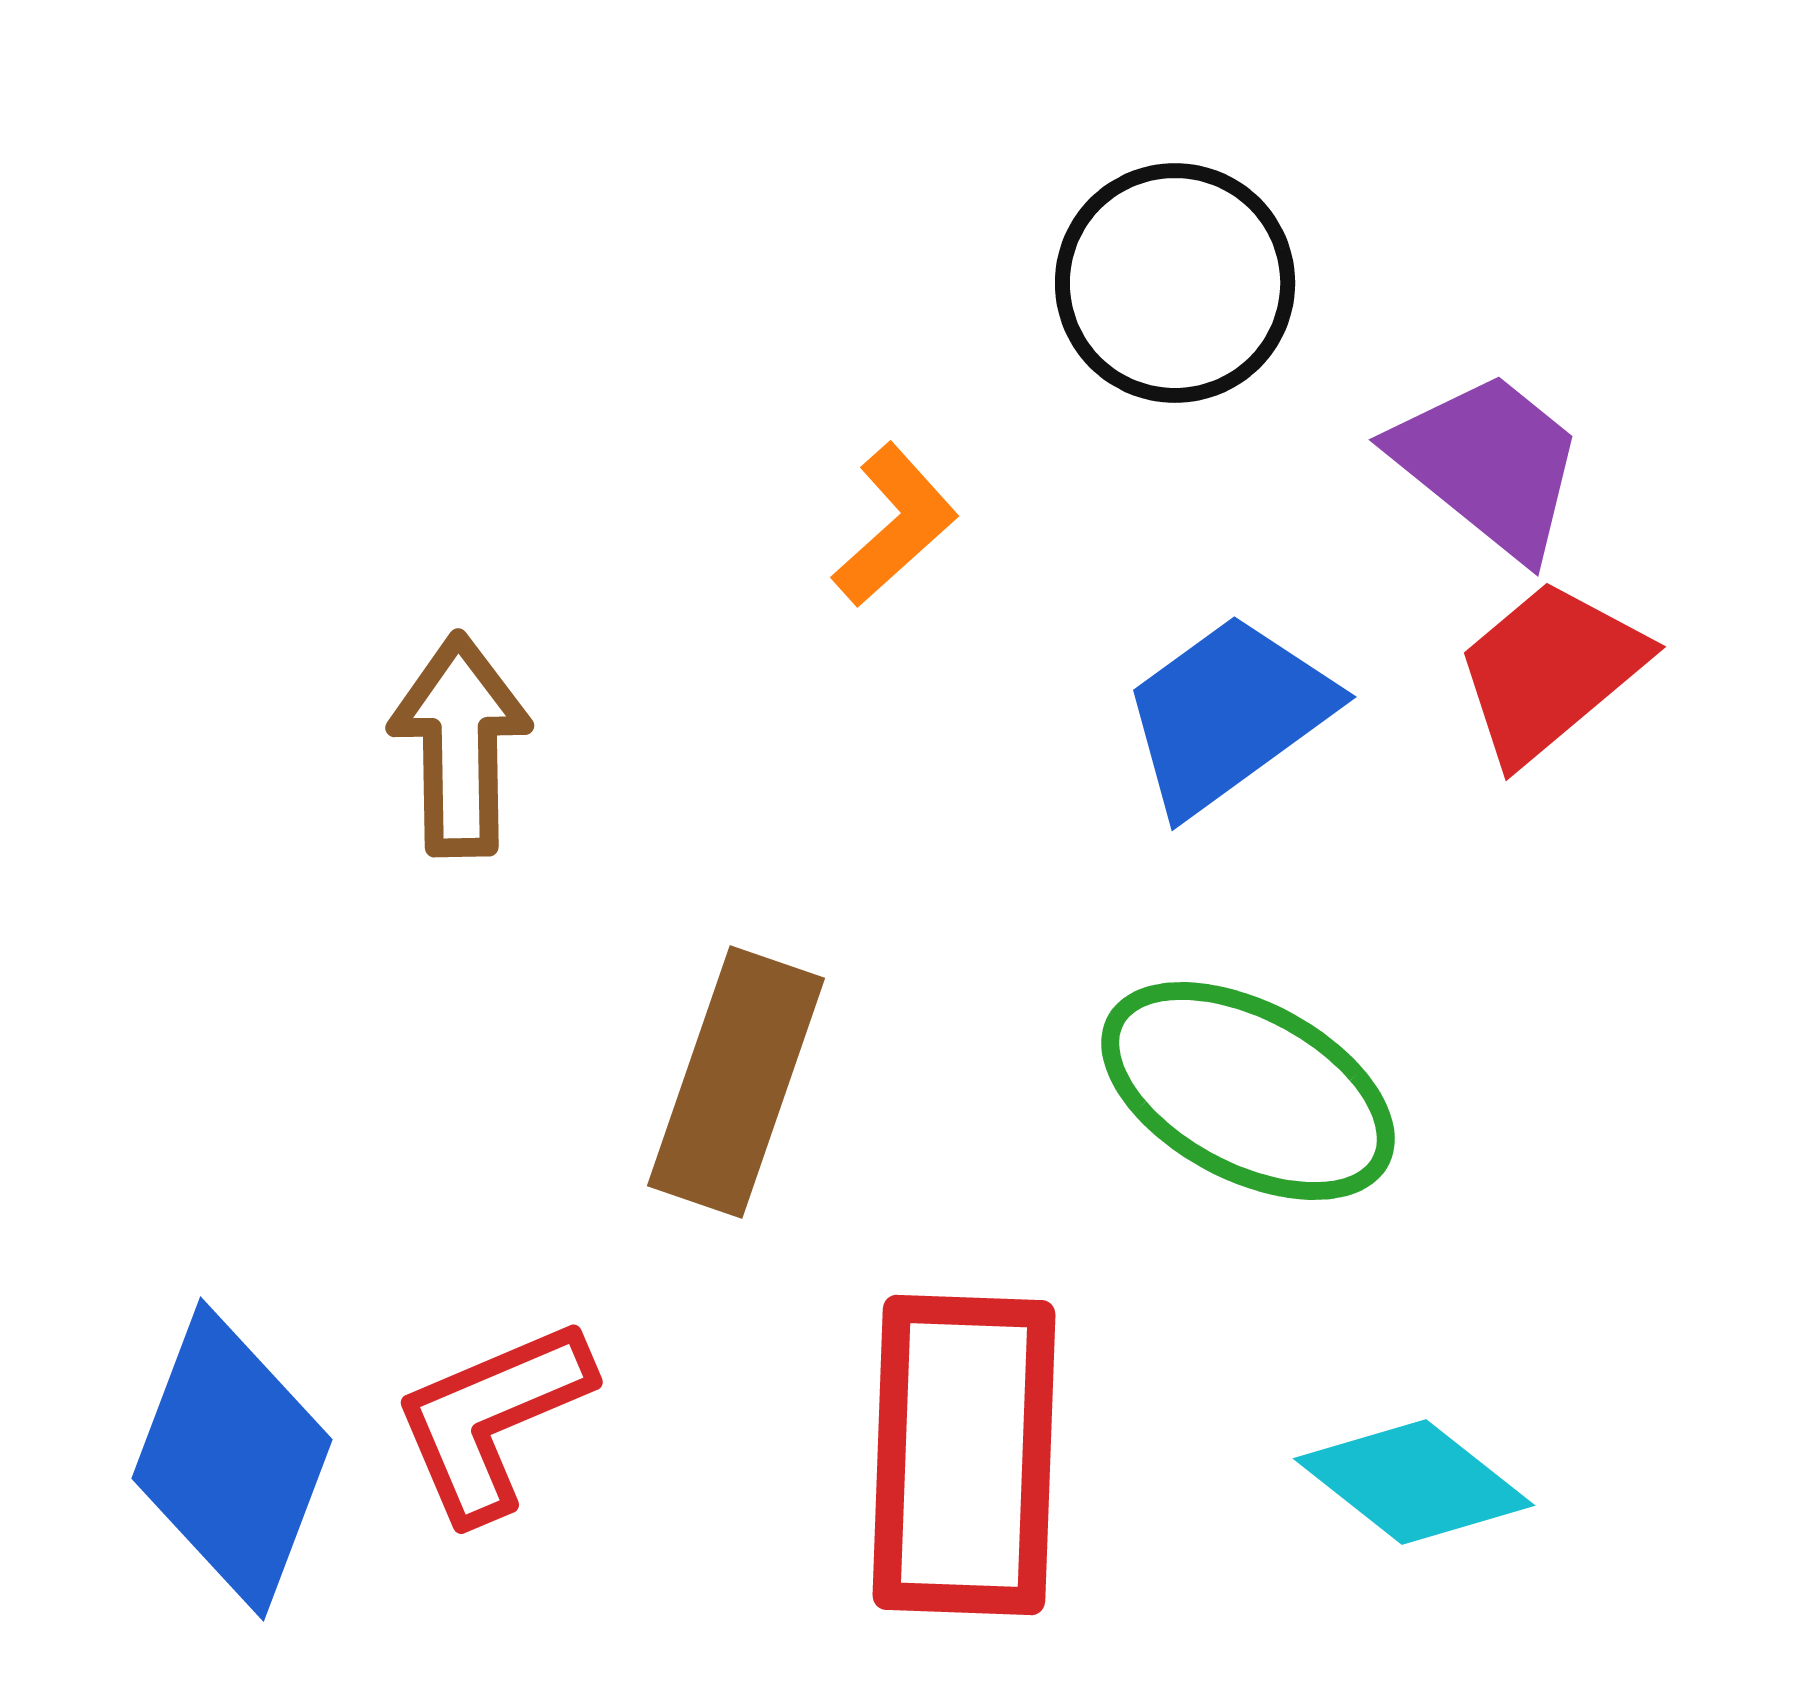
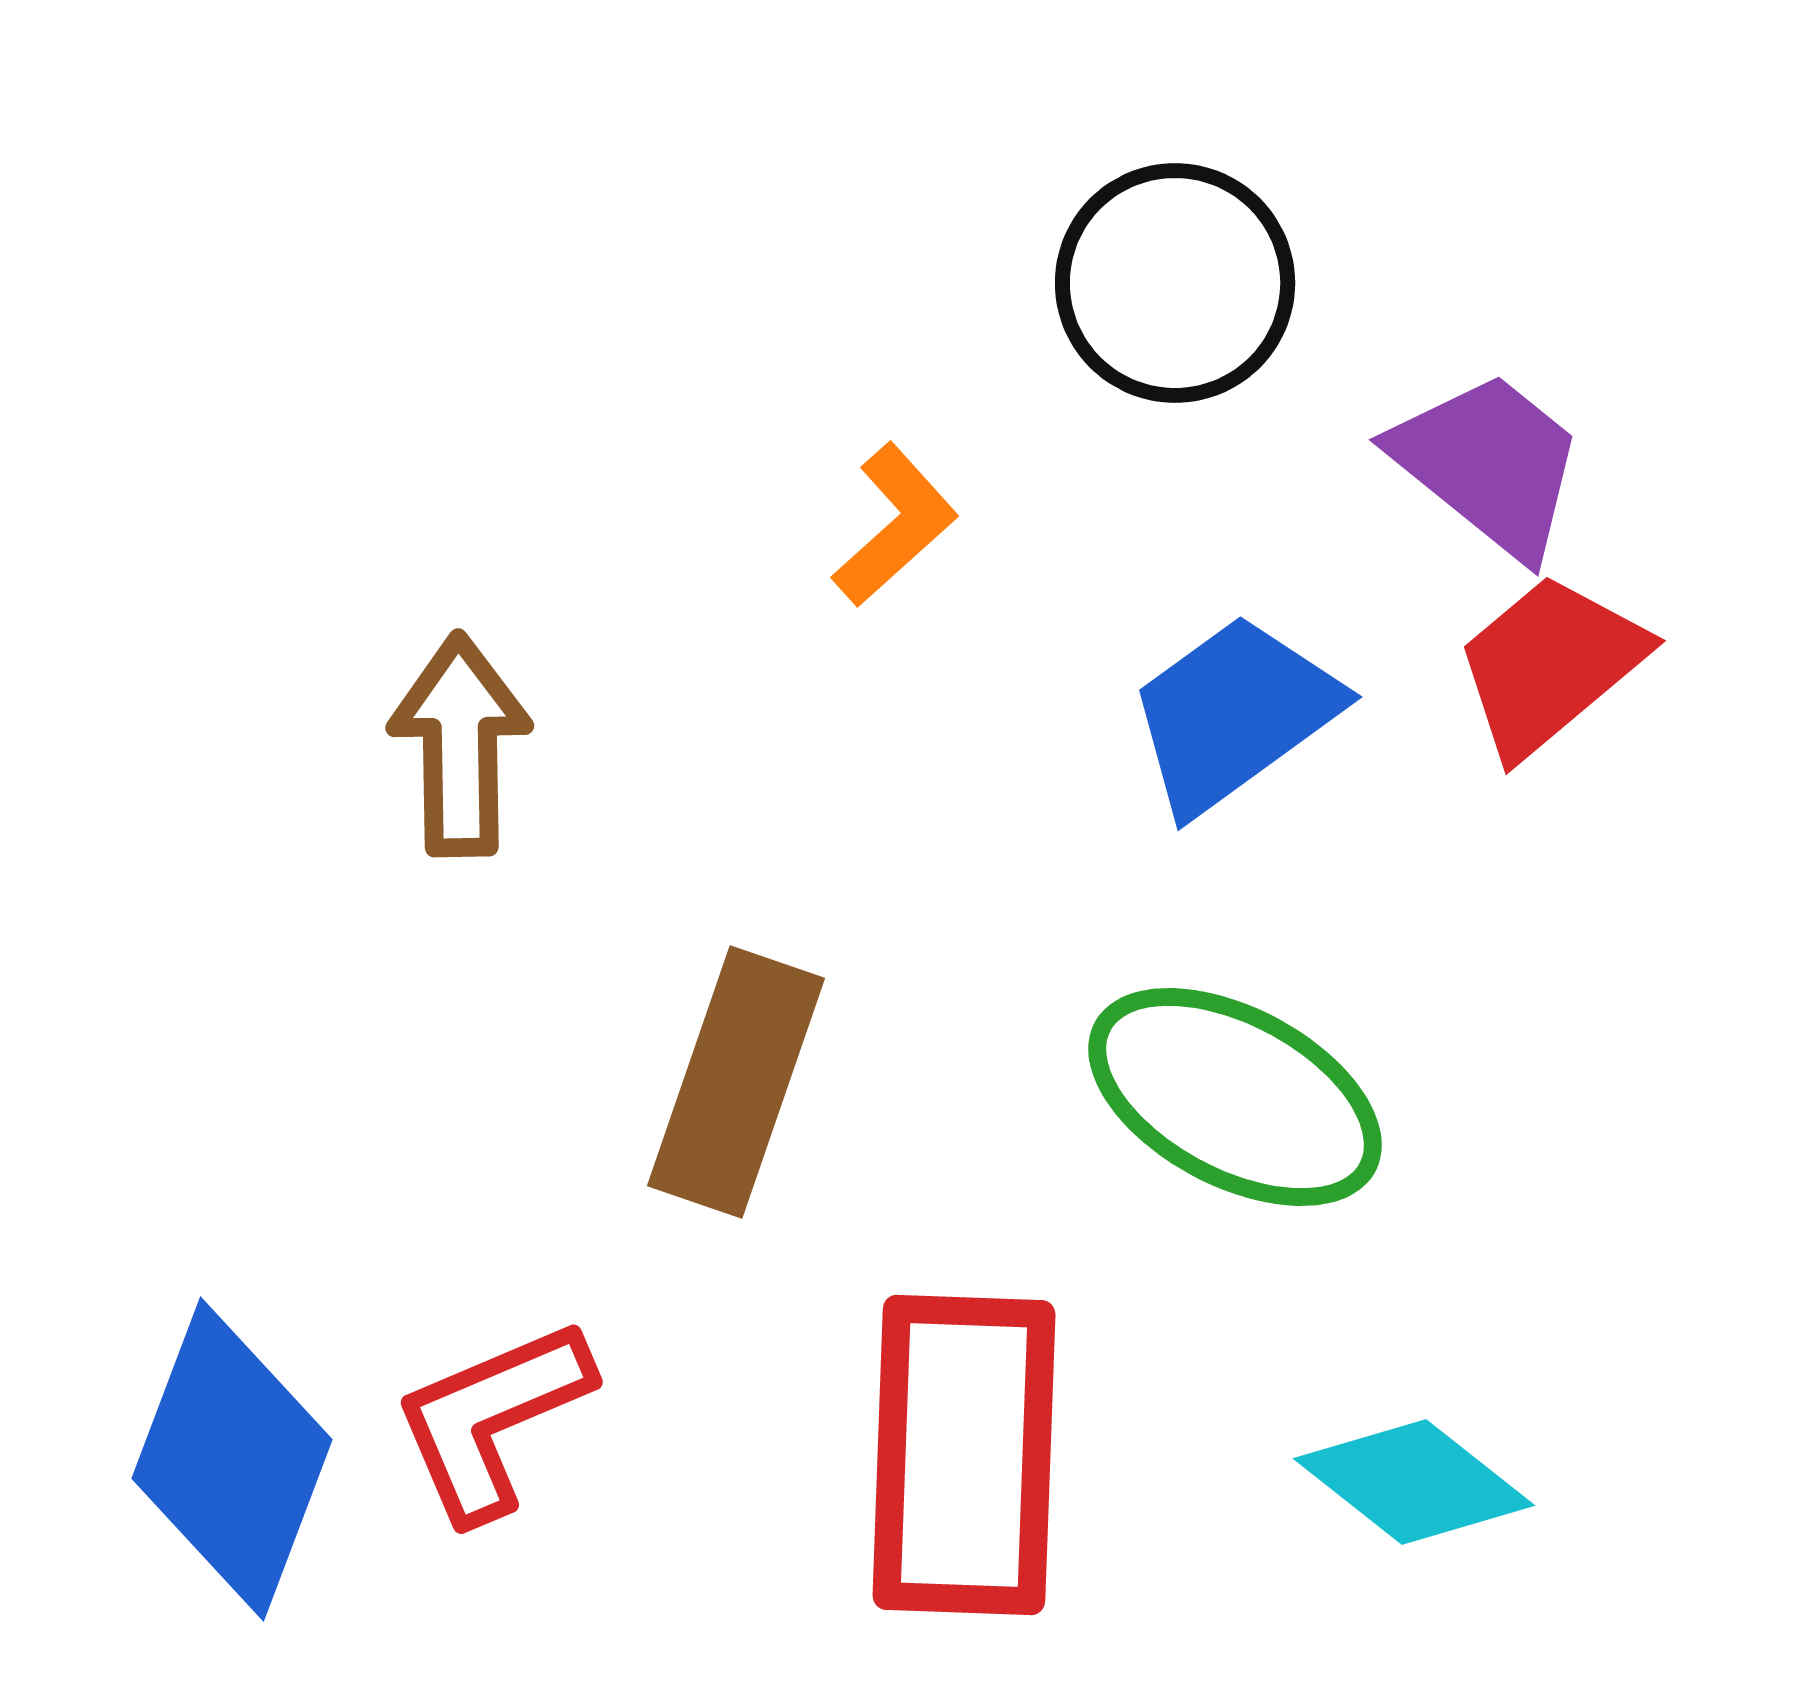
red trapezoid: moved 6 px up
blue trapezoid: moved 6 px right
green ellipse: moved 13 px left, 6 px down
